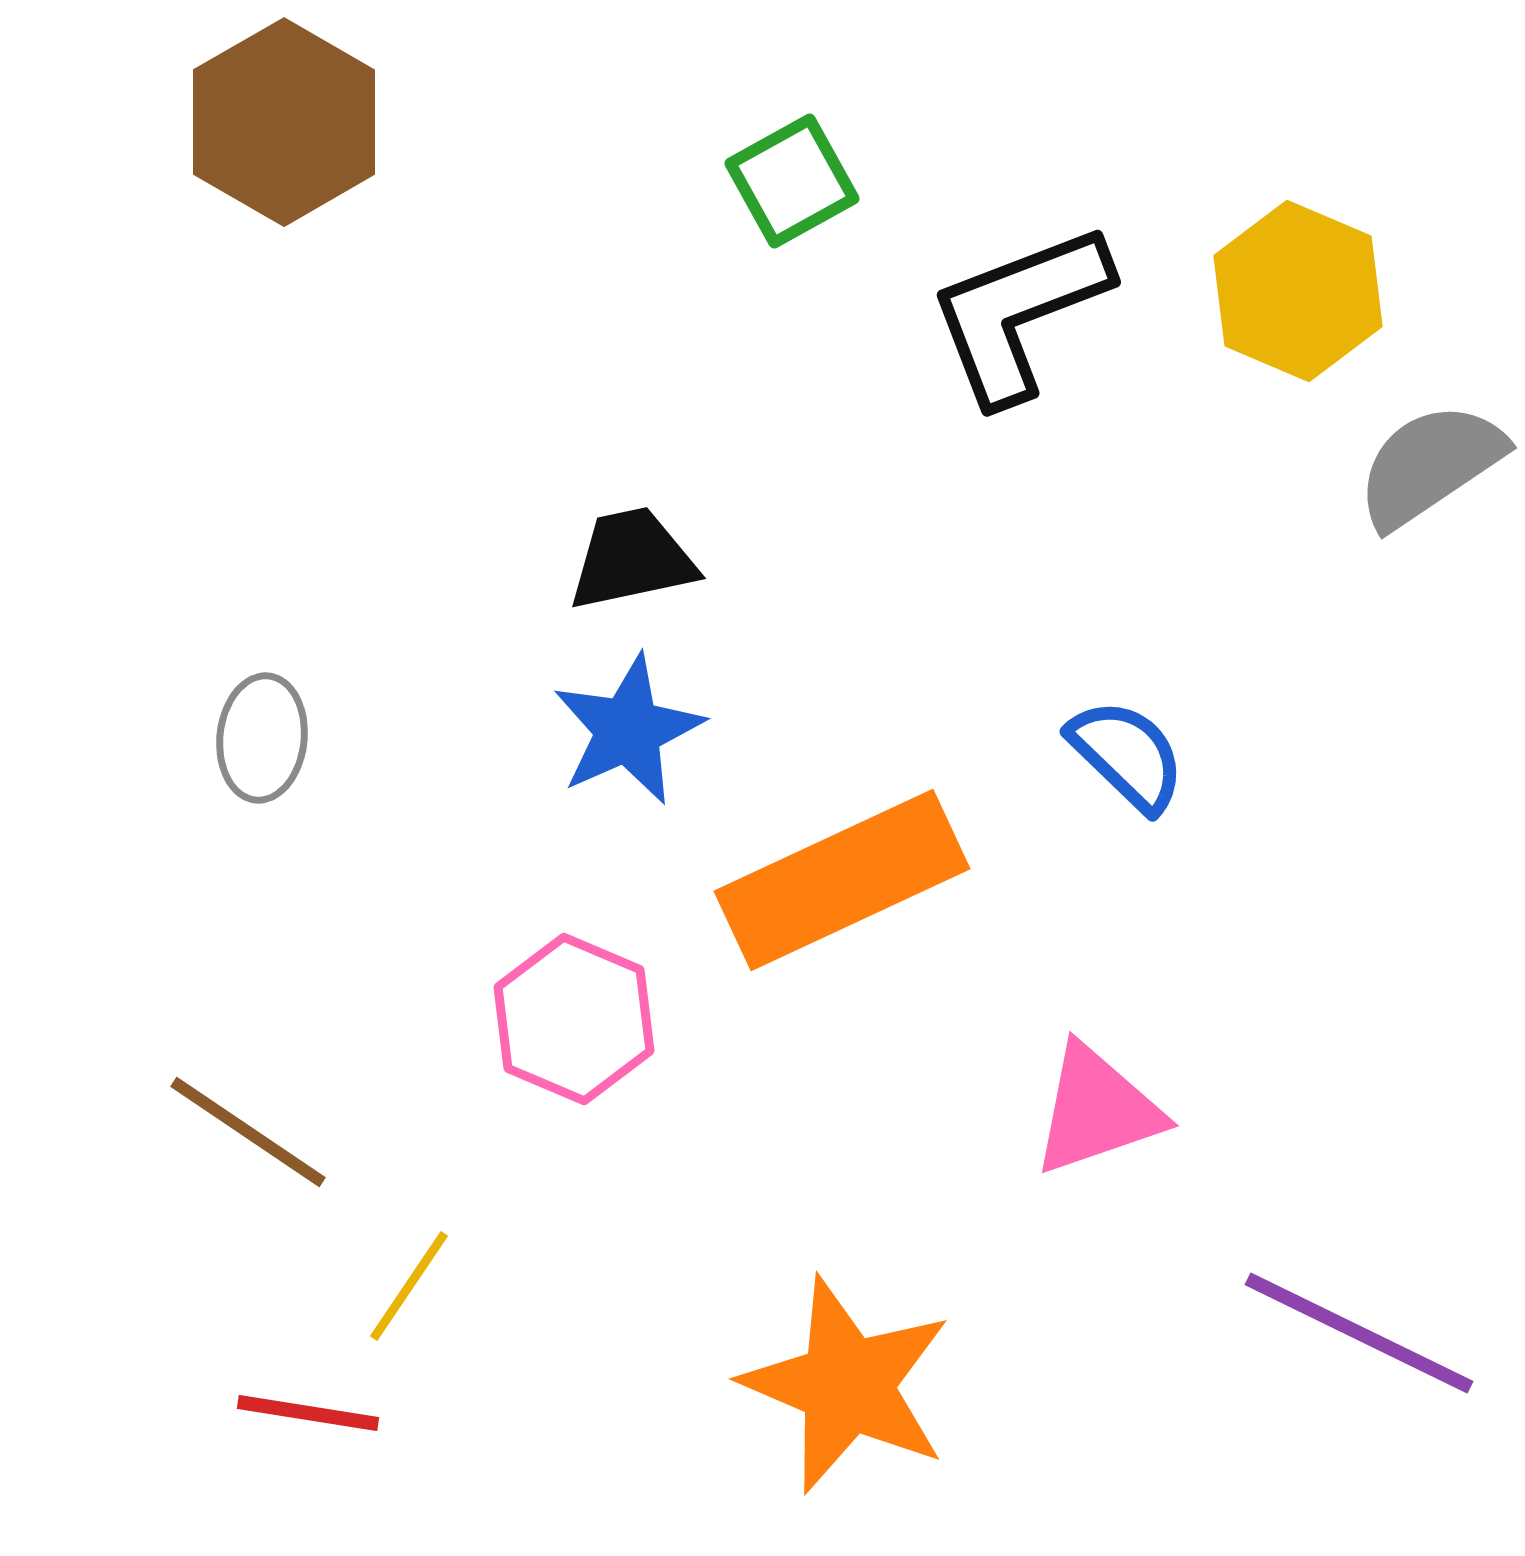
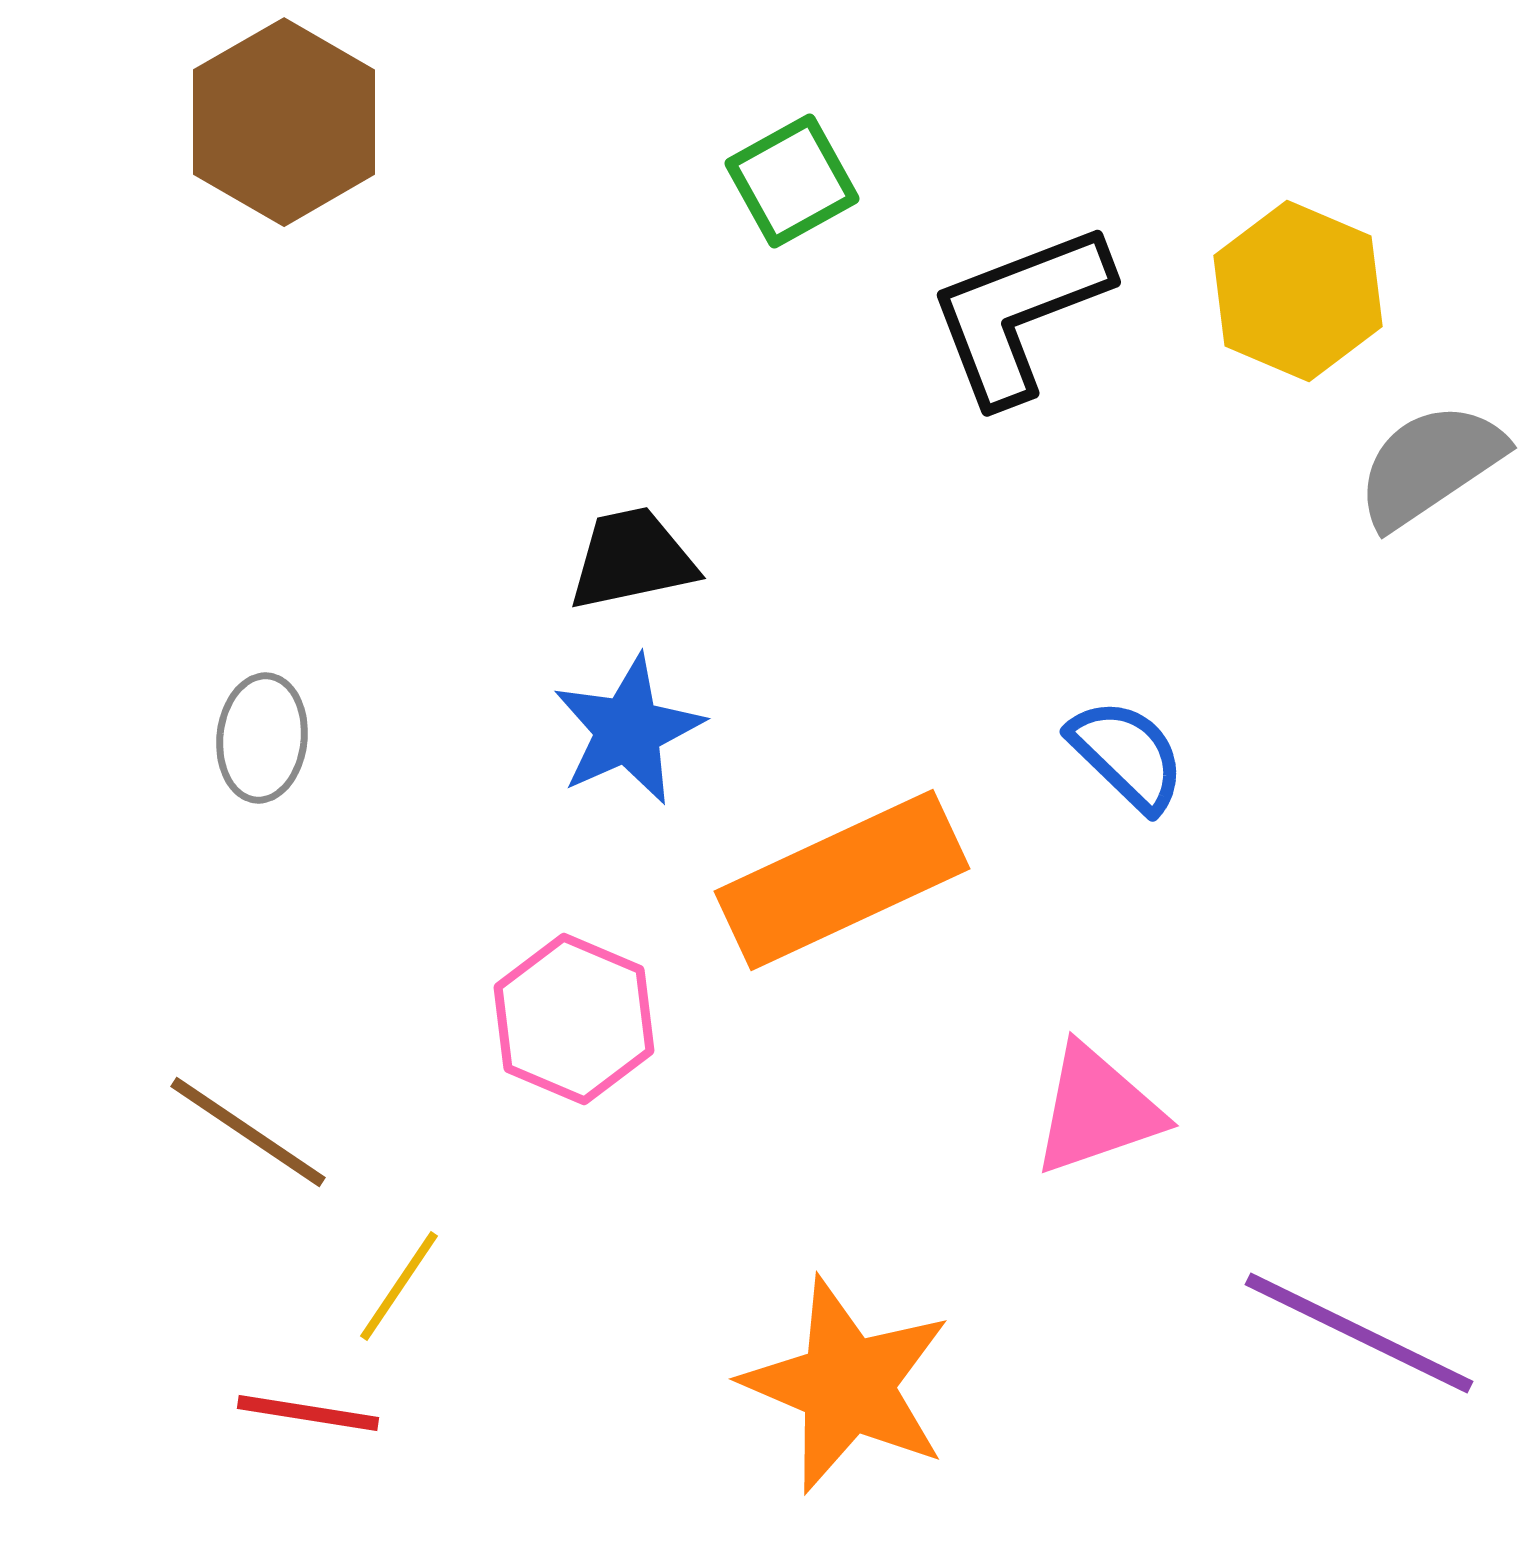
yellow line: moved 10 px left
